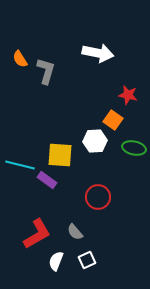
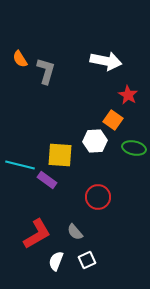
white arrow: moved 8 px right, 8 px down
red star: rotated 18 degrees clockwise
